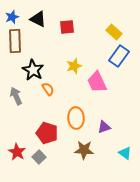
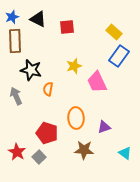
black star: moved 2 px left; rotated 15 degrees counterclockwise
orange semicircle: rotated 136 degrees counterclockwise
